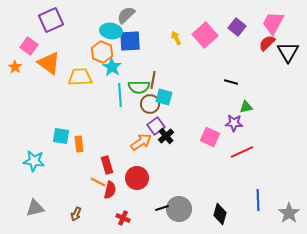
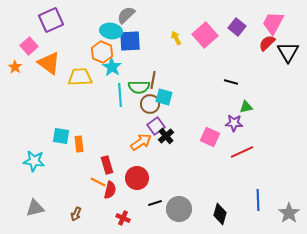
pink square at (29, 46): rotated 12 degrees clockwise
black line at (162, 208): moved 7 px left, 5 px up
